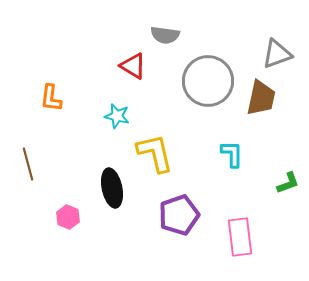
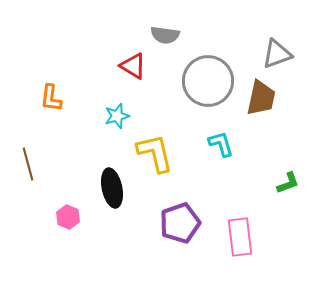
cyan star: rotated 30 degrees counterclockwise
cyan L-shape: moved 11 px left, 10 px up; rotated 16 degrees counterclockwise
purple pentagon: moved 1 px right, 8 px down
